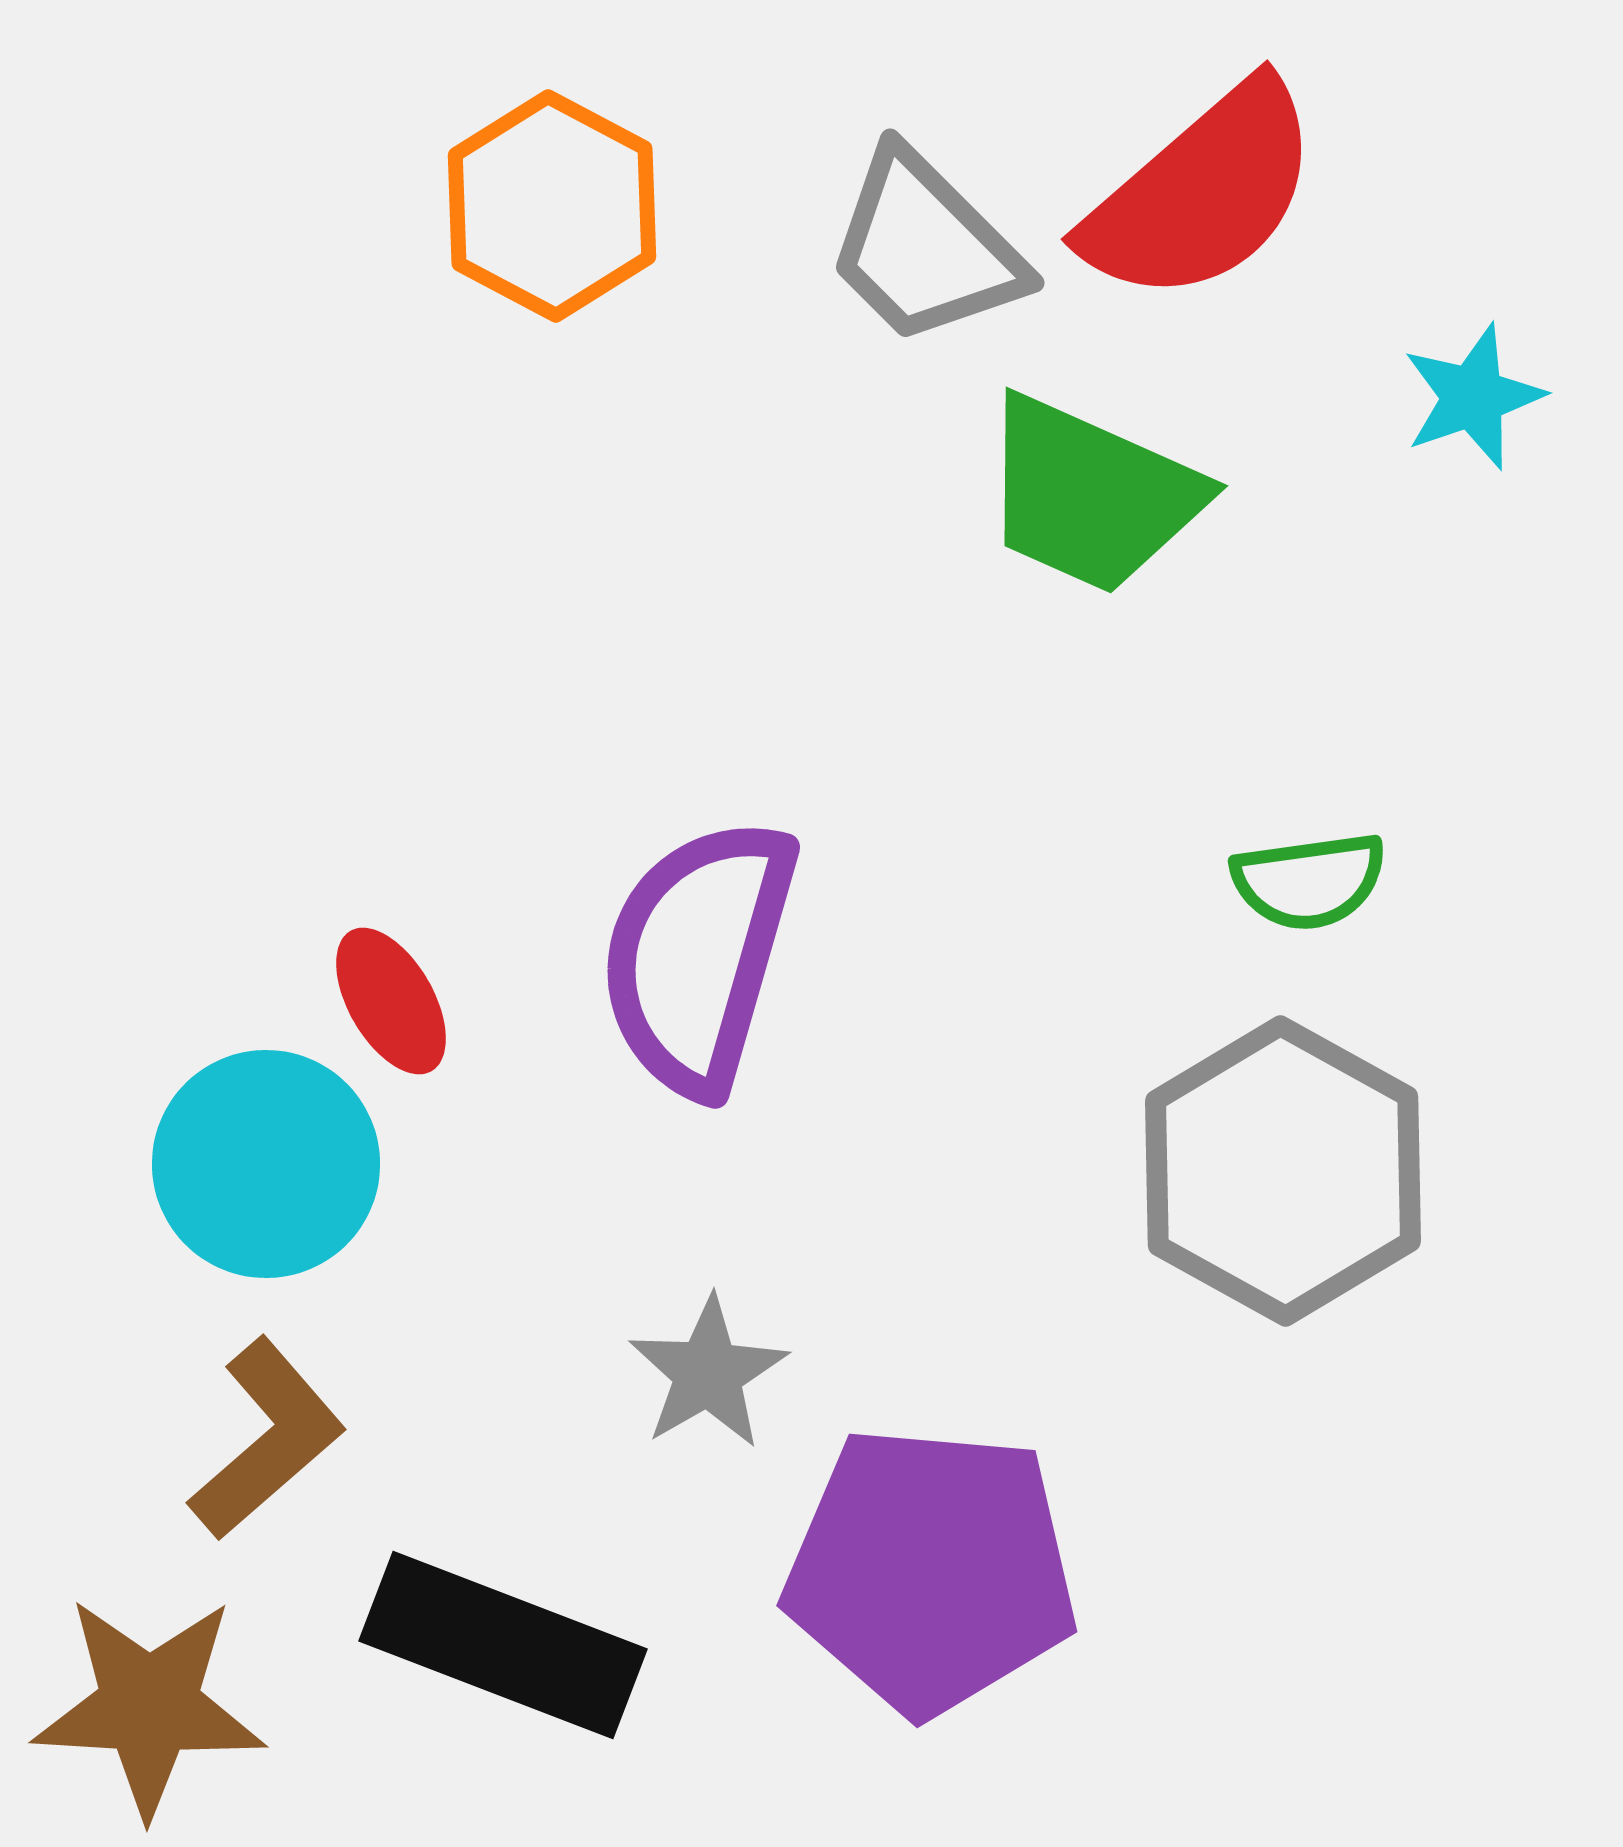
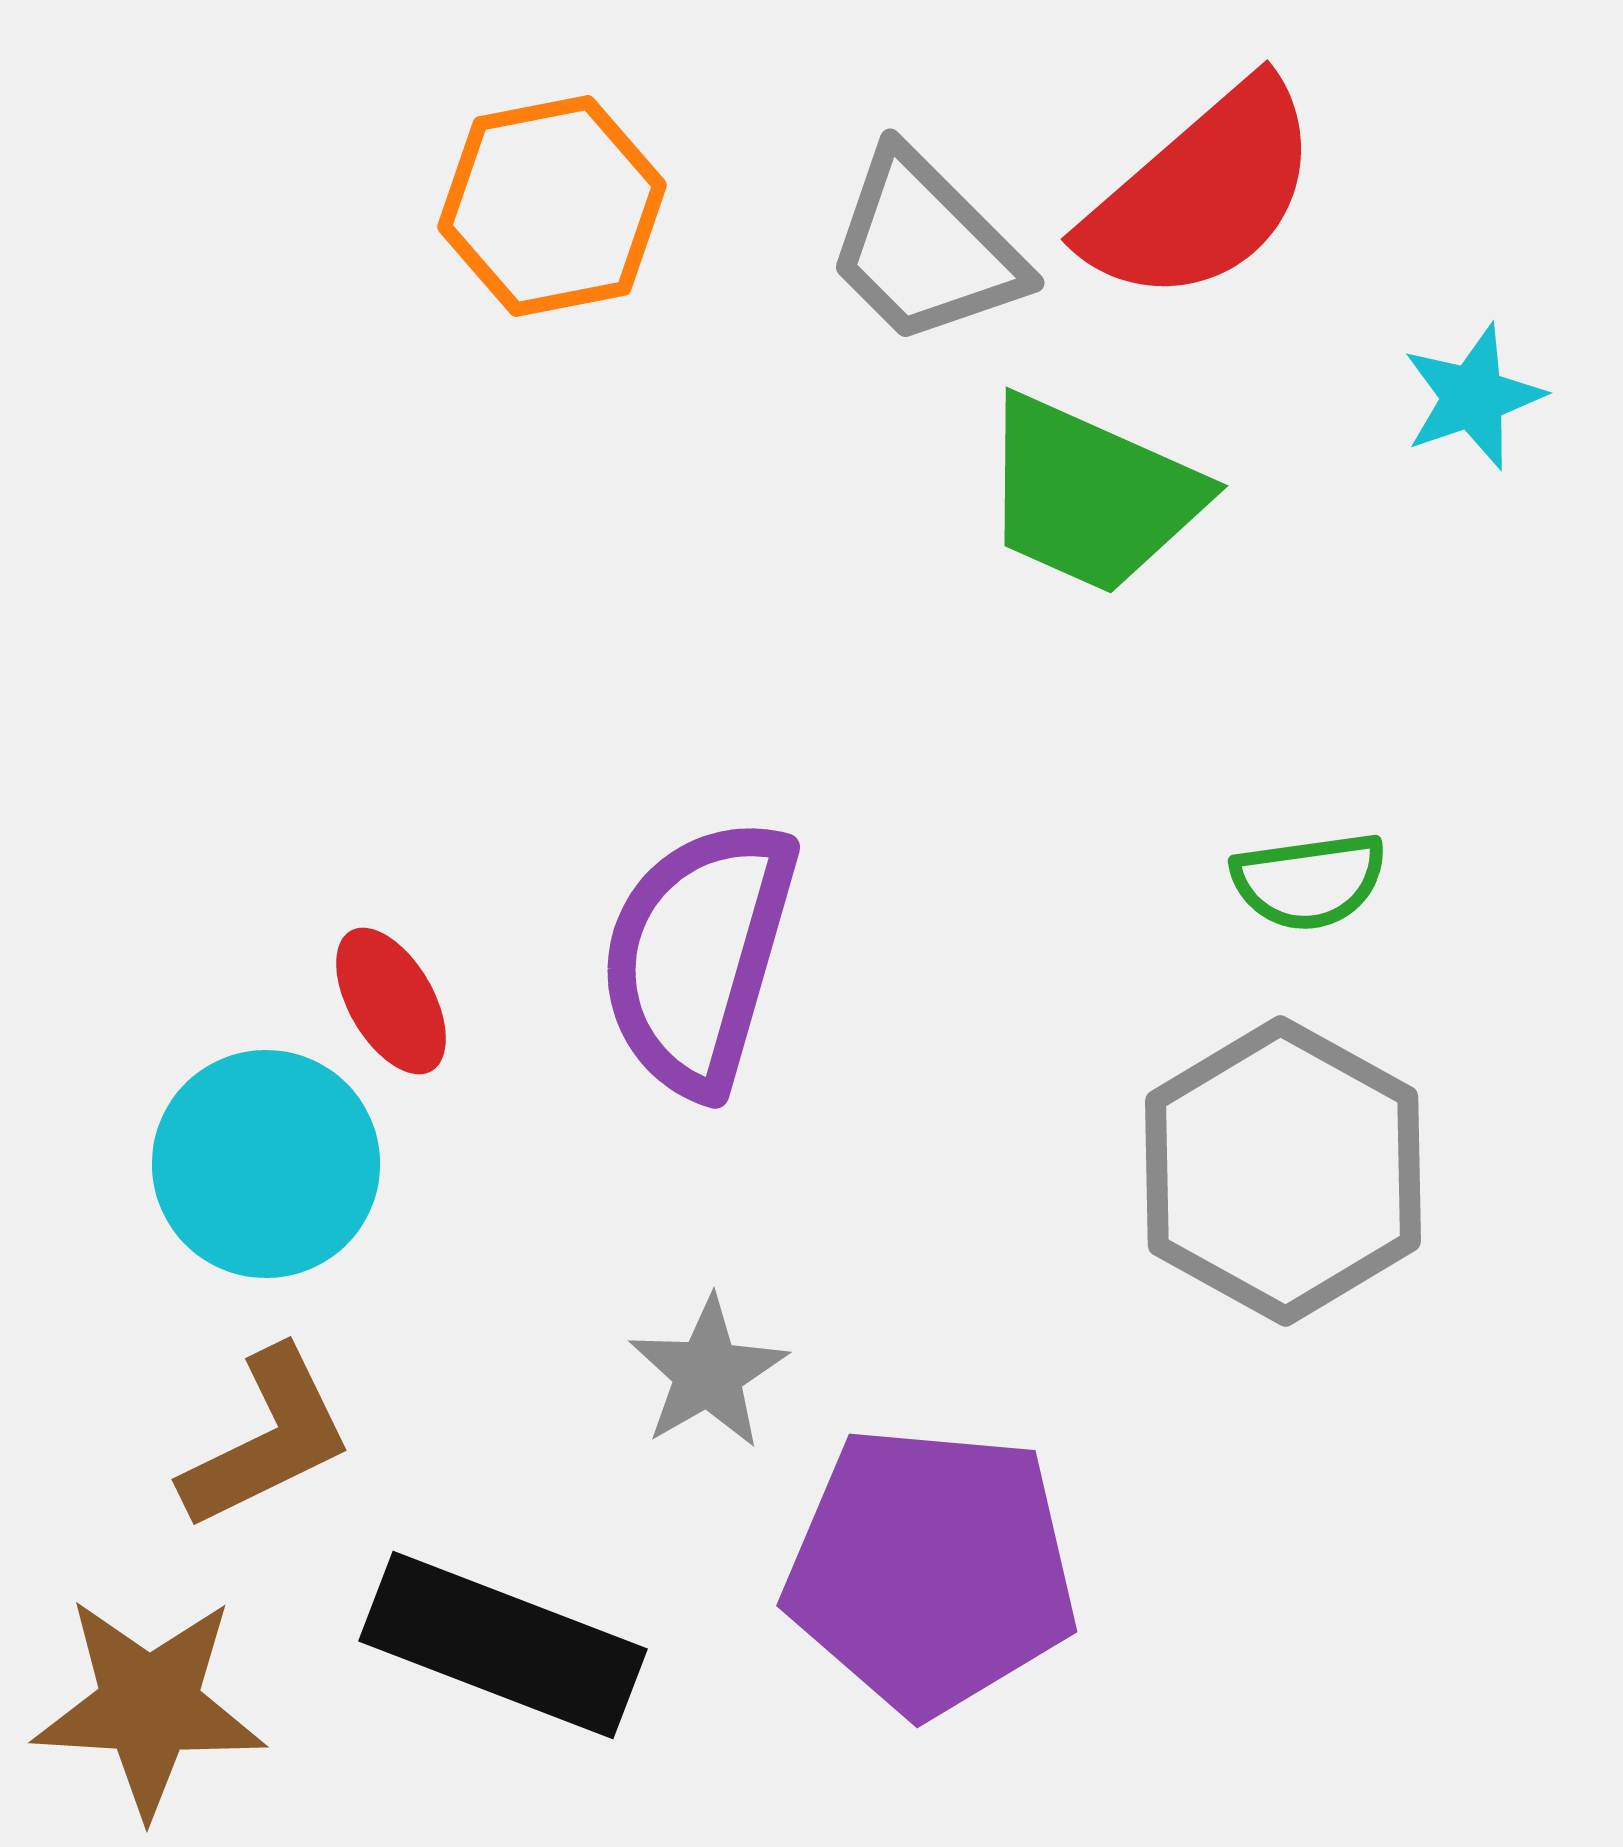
orange hexagon: rotated 21 degrees clockwise
brown L-shape: rotated 15 degrees clockwise
